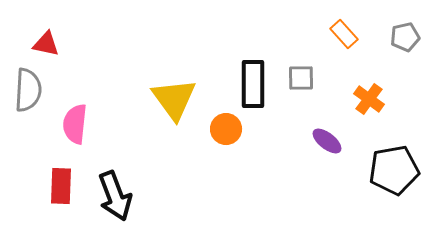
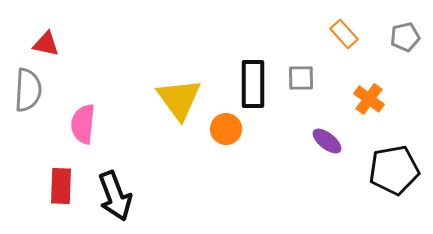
yellow triangle: moved 5 px right
pink semicircle: moved 8 px right
